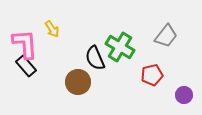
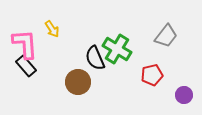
green cross: moved 3 px left, 2 px down
